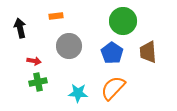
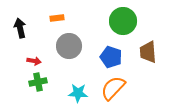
orange rectangle: moved 1 px right, 2 px down
blue pentagon: moved 1 px left, 4 px down; rotated 15 degrees counterclockwise
